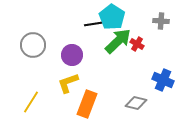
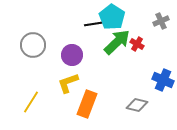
gray cross: rotated 28 degrees counterclockwise
green arrow: moved 1 px left, 1 px down
gray diamond: moved 1 px right, 2 px down
